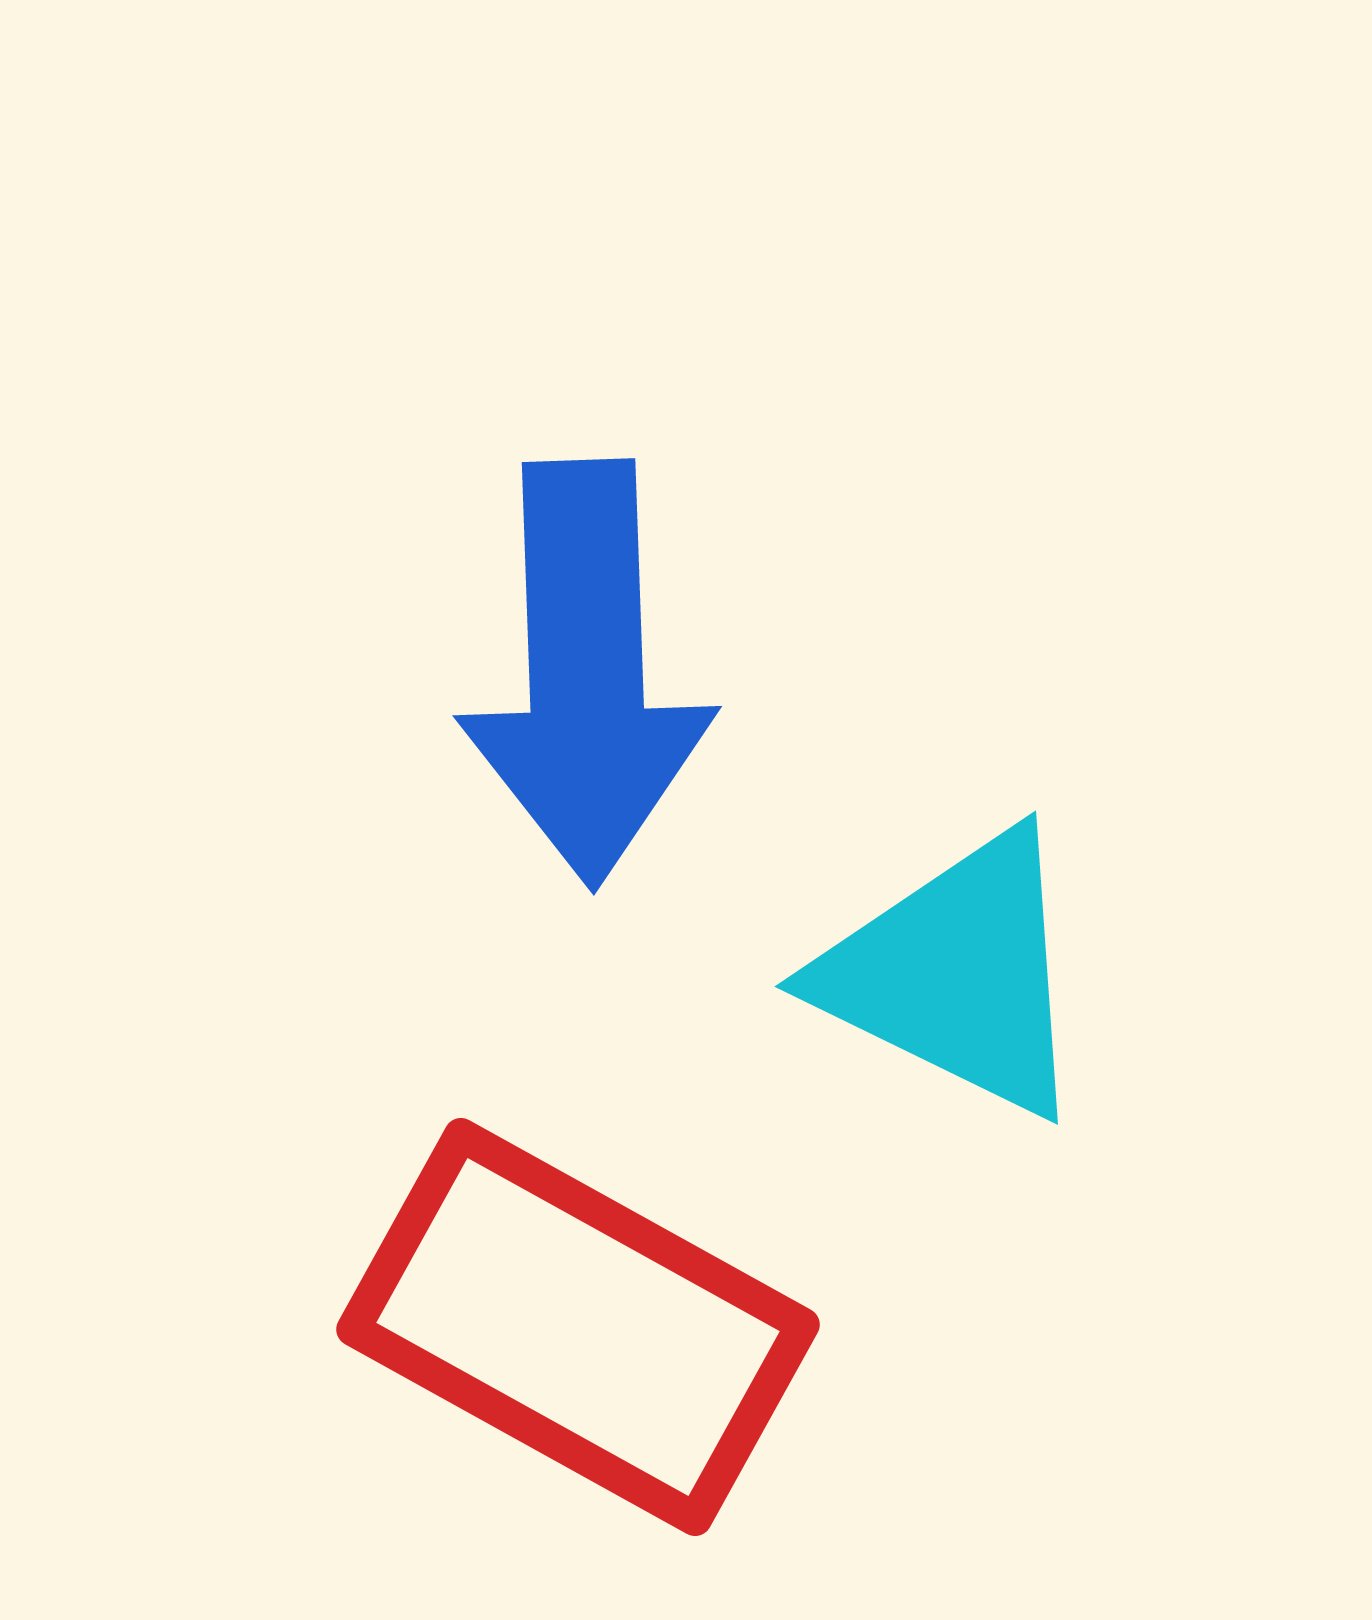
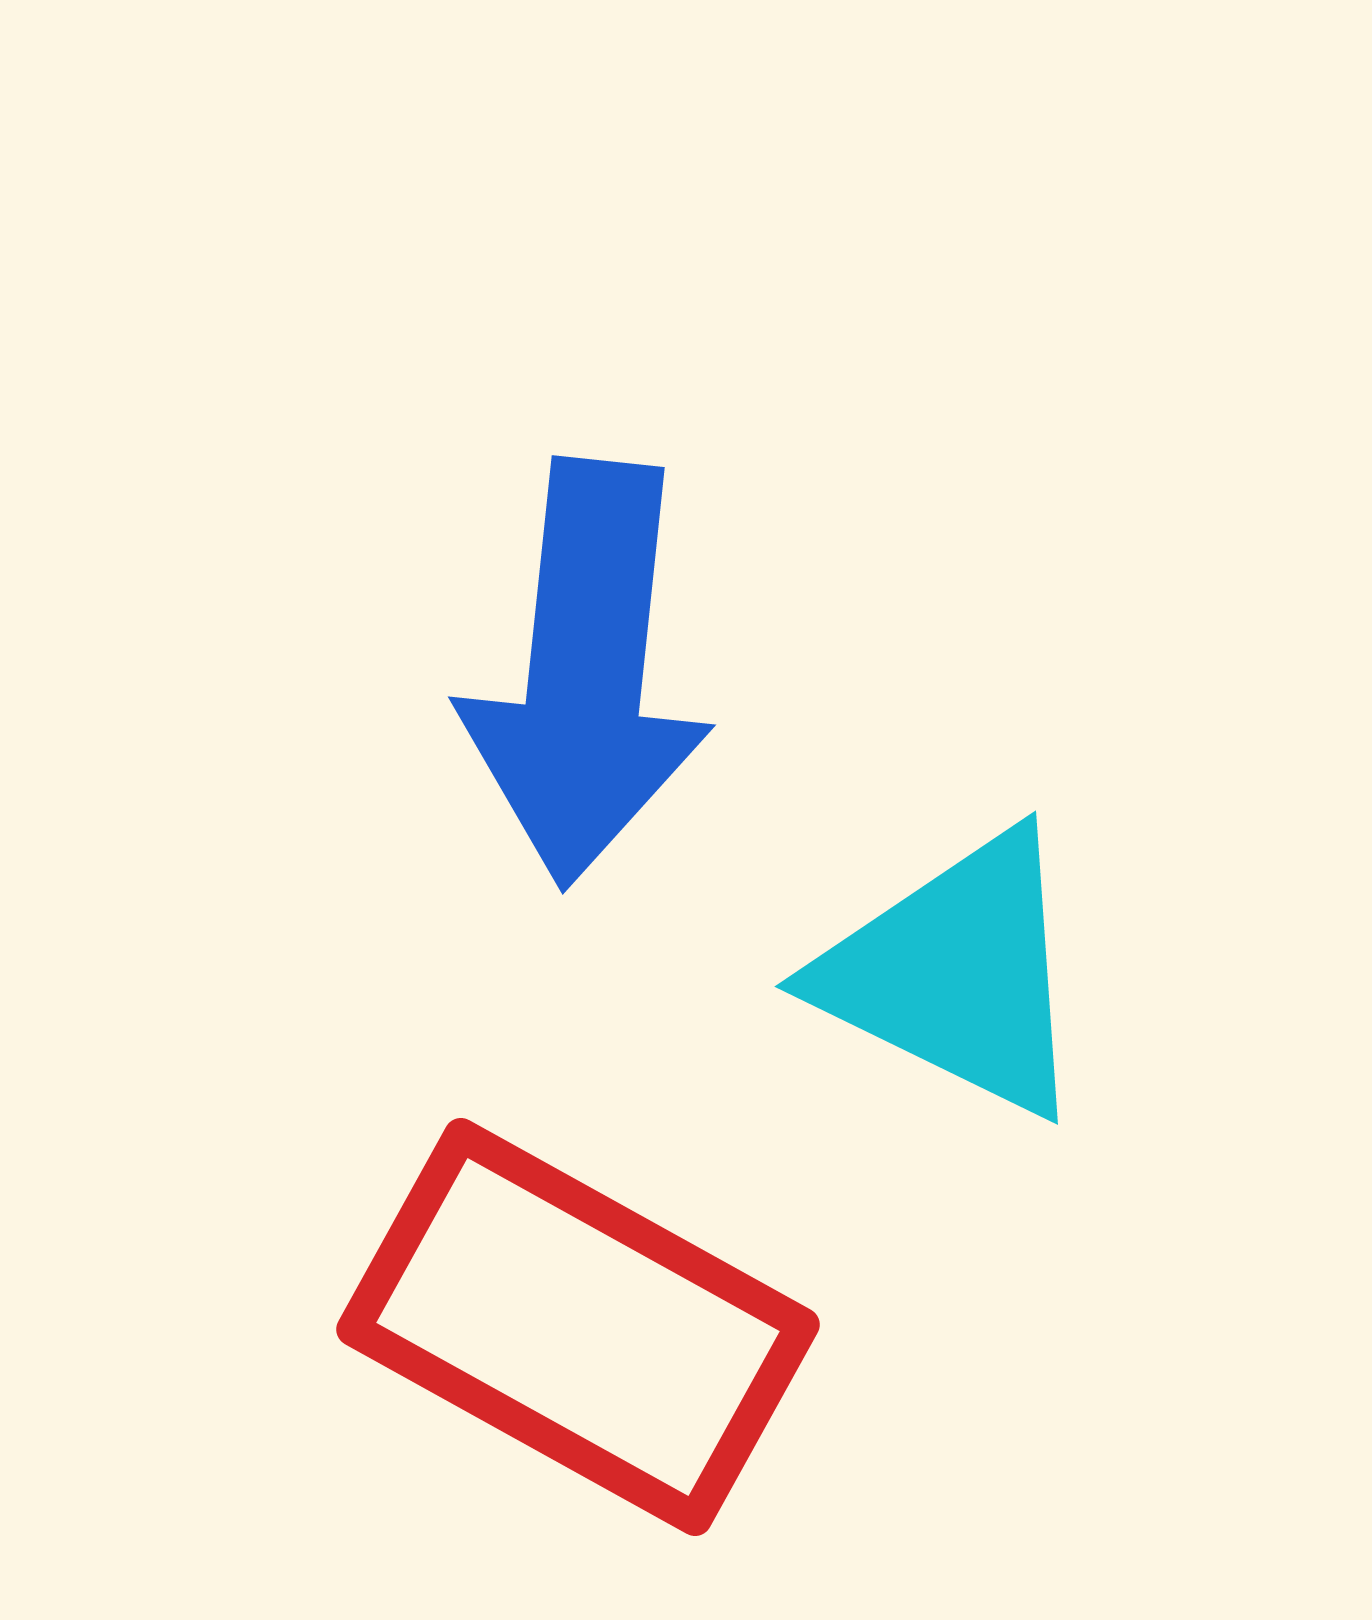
blue arrow: rotated 8 degrees clockwise
